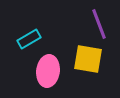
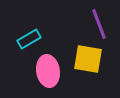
pink ellipse: rotated 16 degrees counterclockwise
